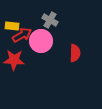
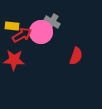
gray cross: moved 2 px right, 2 px down
pink circle: moved 9 px up
red semicircle: moved 1 px right, 3 px down; rotated 18 degrees clockwise
